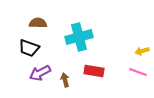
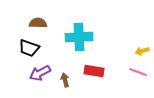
cyan cross: rotated 12 degrees clockwise
